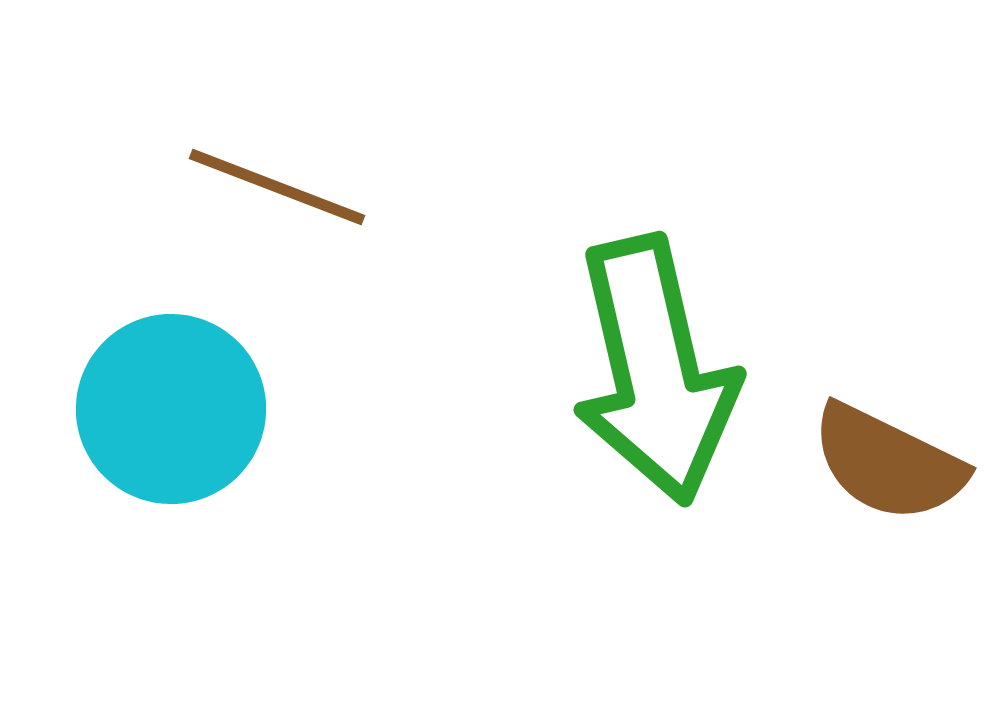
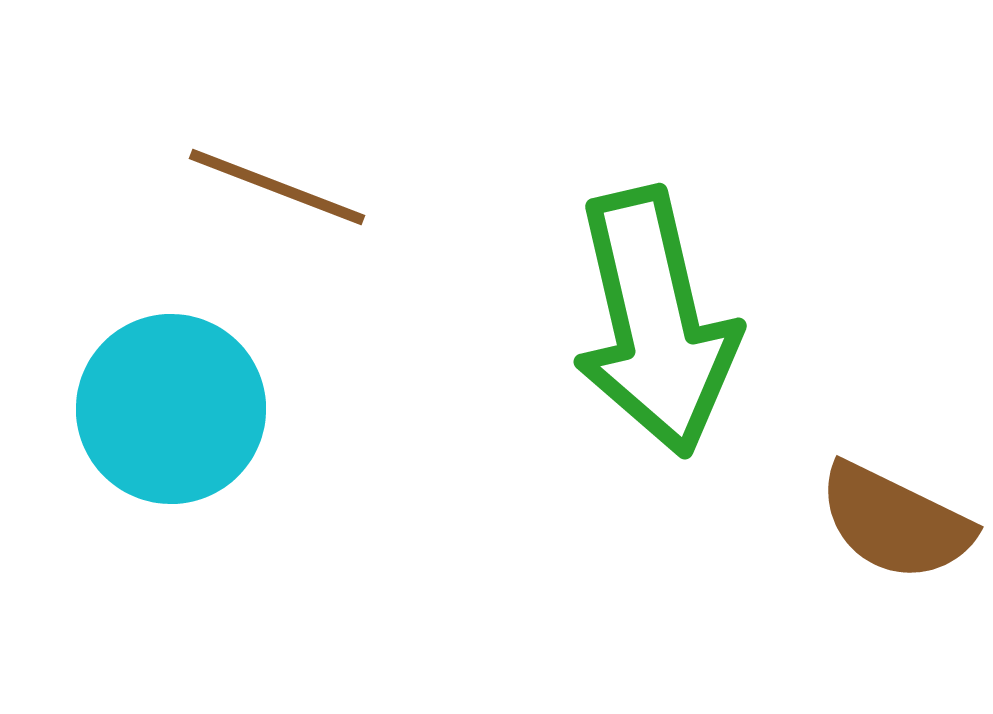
green arrow: moved 48 px up
brown semicircle: moved 7 px right, 59 px down
